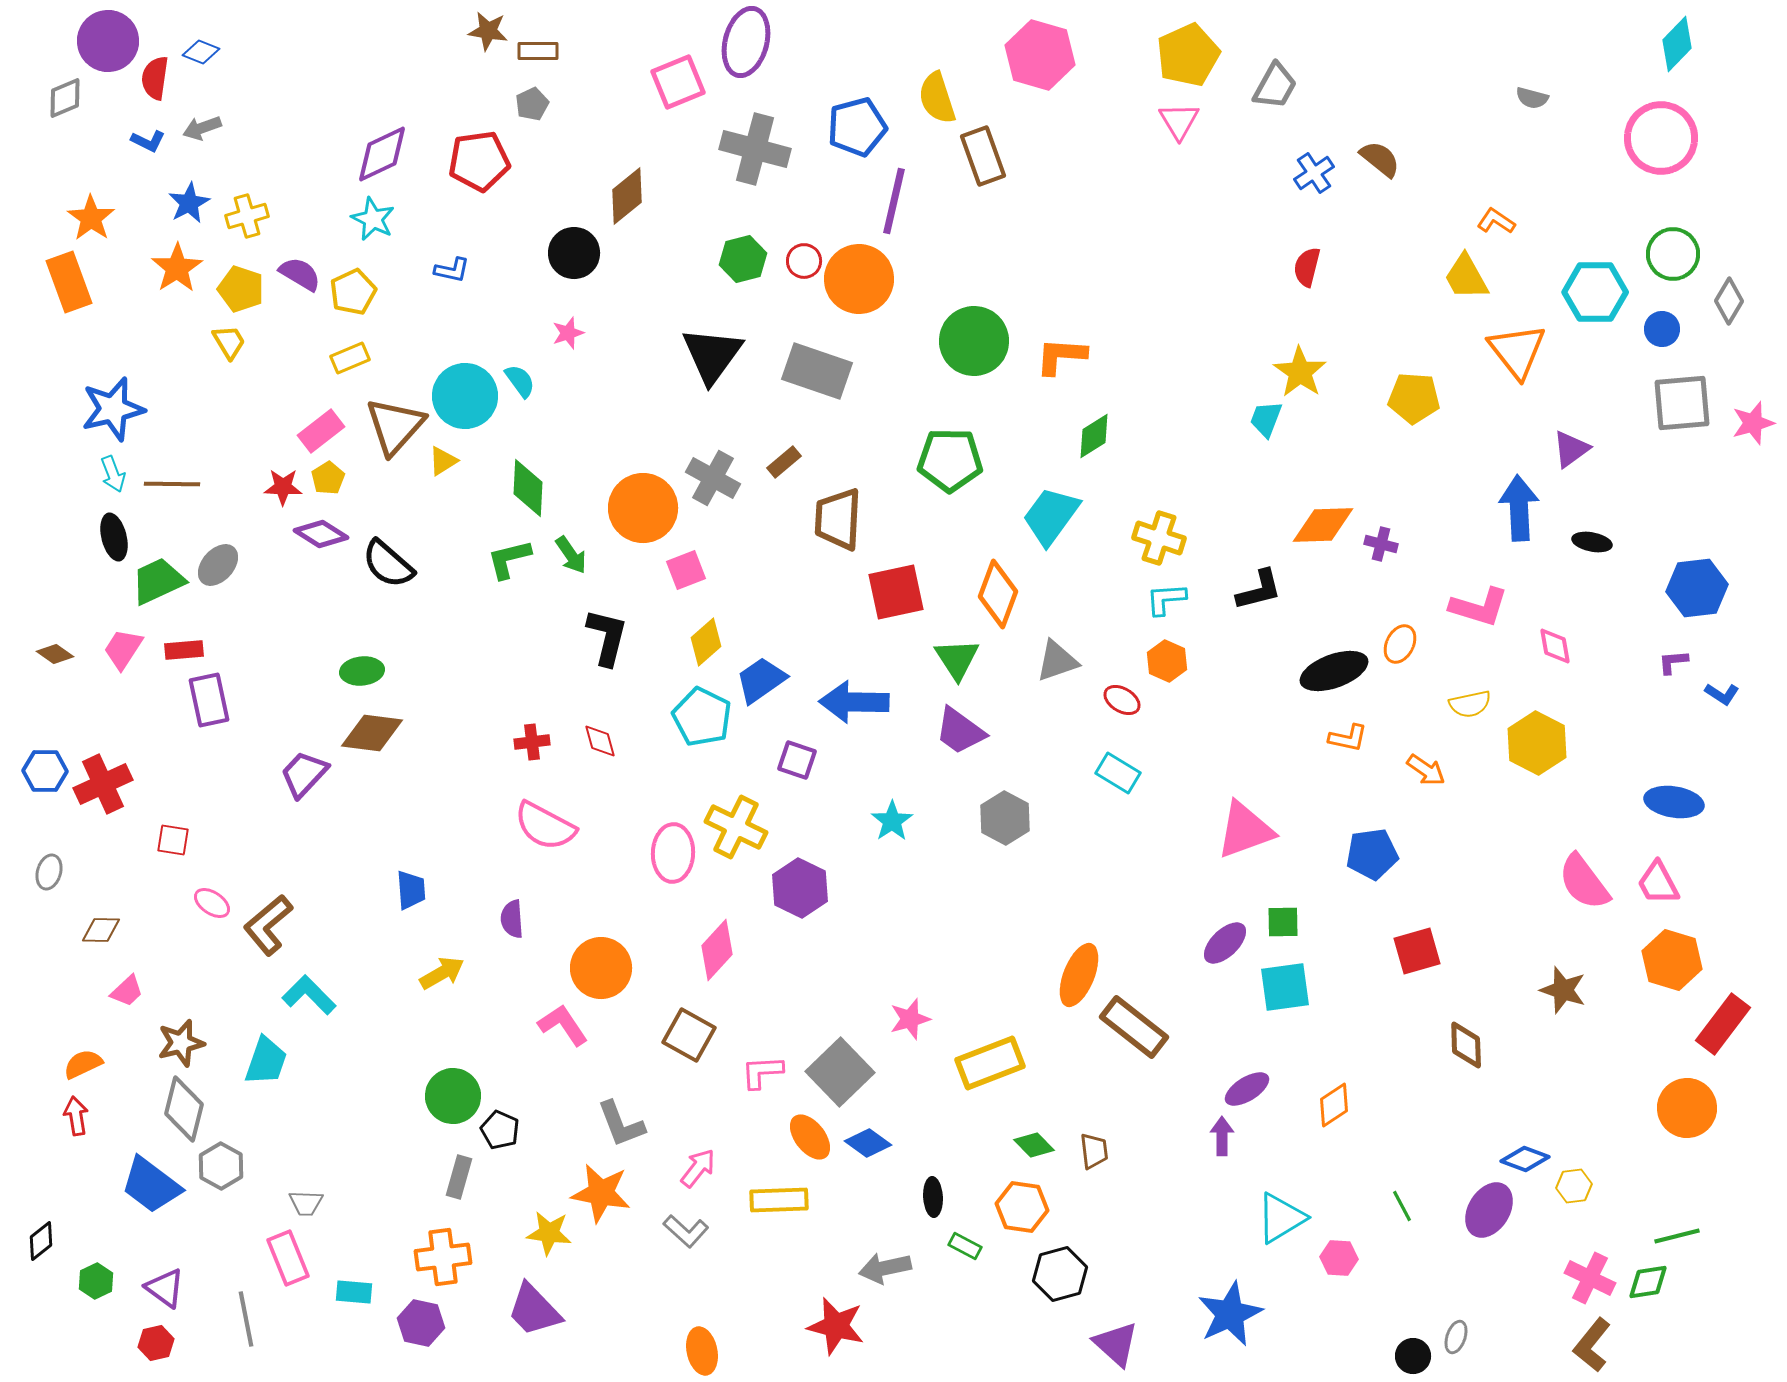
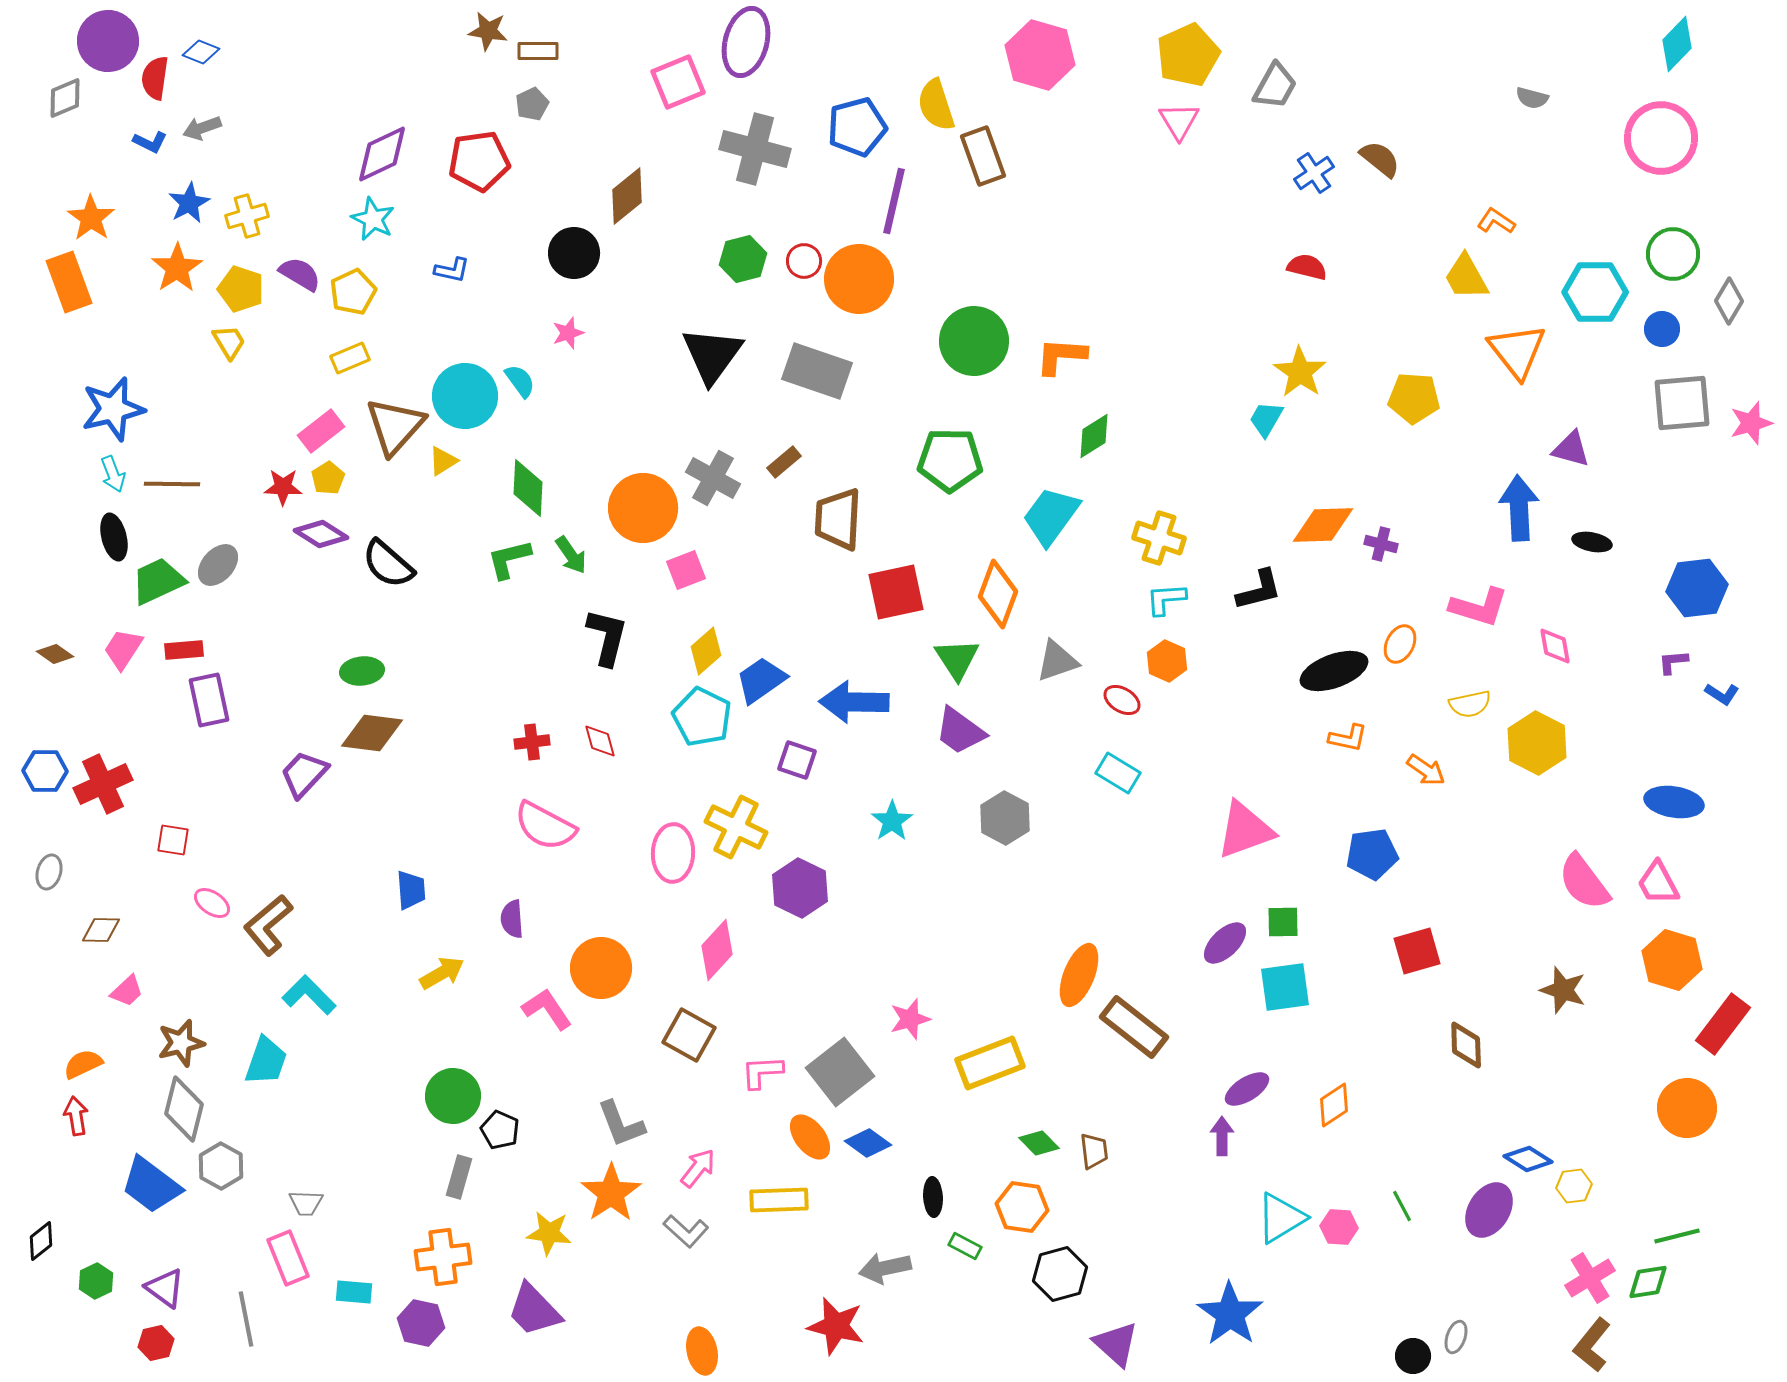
yellow semicircle at (937, 98): moved 1 px left, 7 px down
blue L-shape at (148, 141): moved 2 px right, 1 px down
red semicircle at (1307, 267): rotated 90 degrees clockwise
cyan trapezoid at (1266, 419): rotated 9 degrees clockwise
pink star at (1753, 423): moved 2 px left
purple triangle at (1571, 449): rotated 51 degrees clockwise
yellow diamond at (706, 642): moved 9 px down
pink L-shape at (563, 1025): moved 16 px left, 16 px up
gray square at (840, 1072): rotated 6 degrees clockwise
green diamond at (1034, 1145): moved 5 px right, 2 px up
blue diamond at (1525, 1159): moved 3 px right; rotated 12 degrees clockwise
orange star at (601, 1193): moved 10 px right; rotated 28 degrees clockwise
pink hexagon at (1339, 1258): moved 31 px up
pink cross at (1590, 1278): rotated 33 degrees clockwise
blue star at (1230, 1314): rotated 12 degrees counterclockwise
